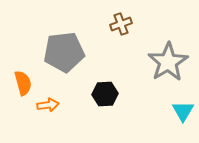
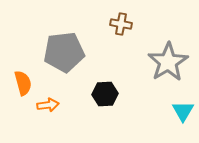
brown cross: rotated 30 degrees clockwise
